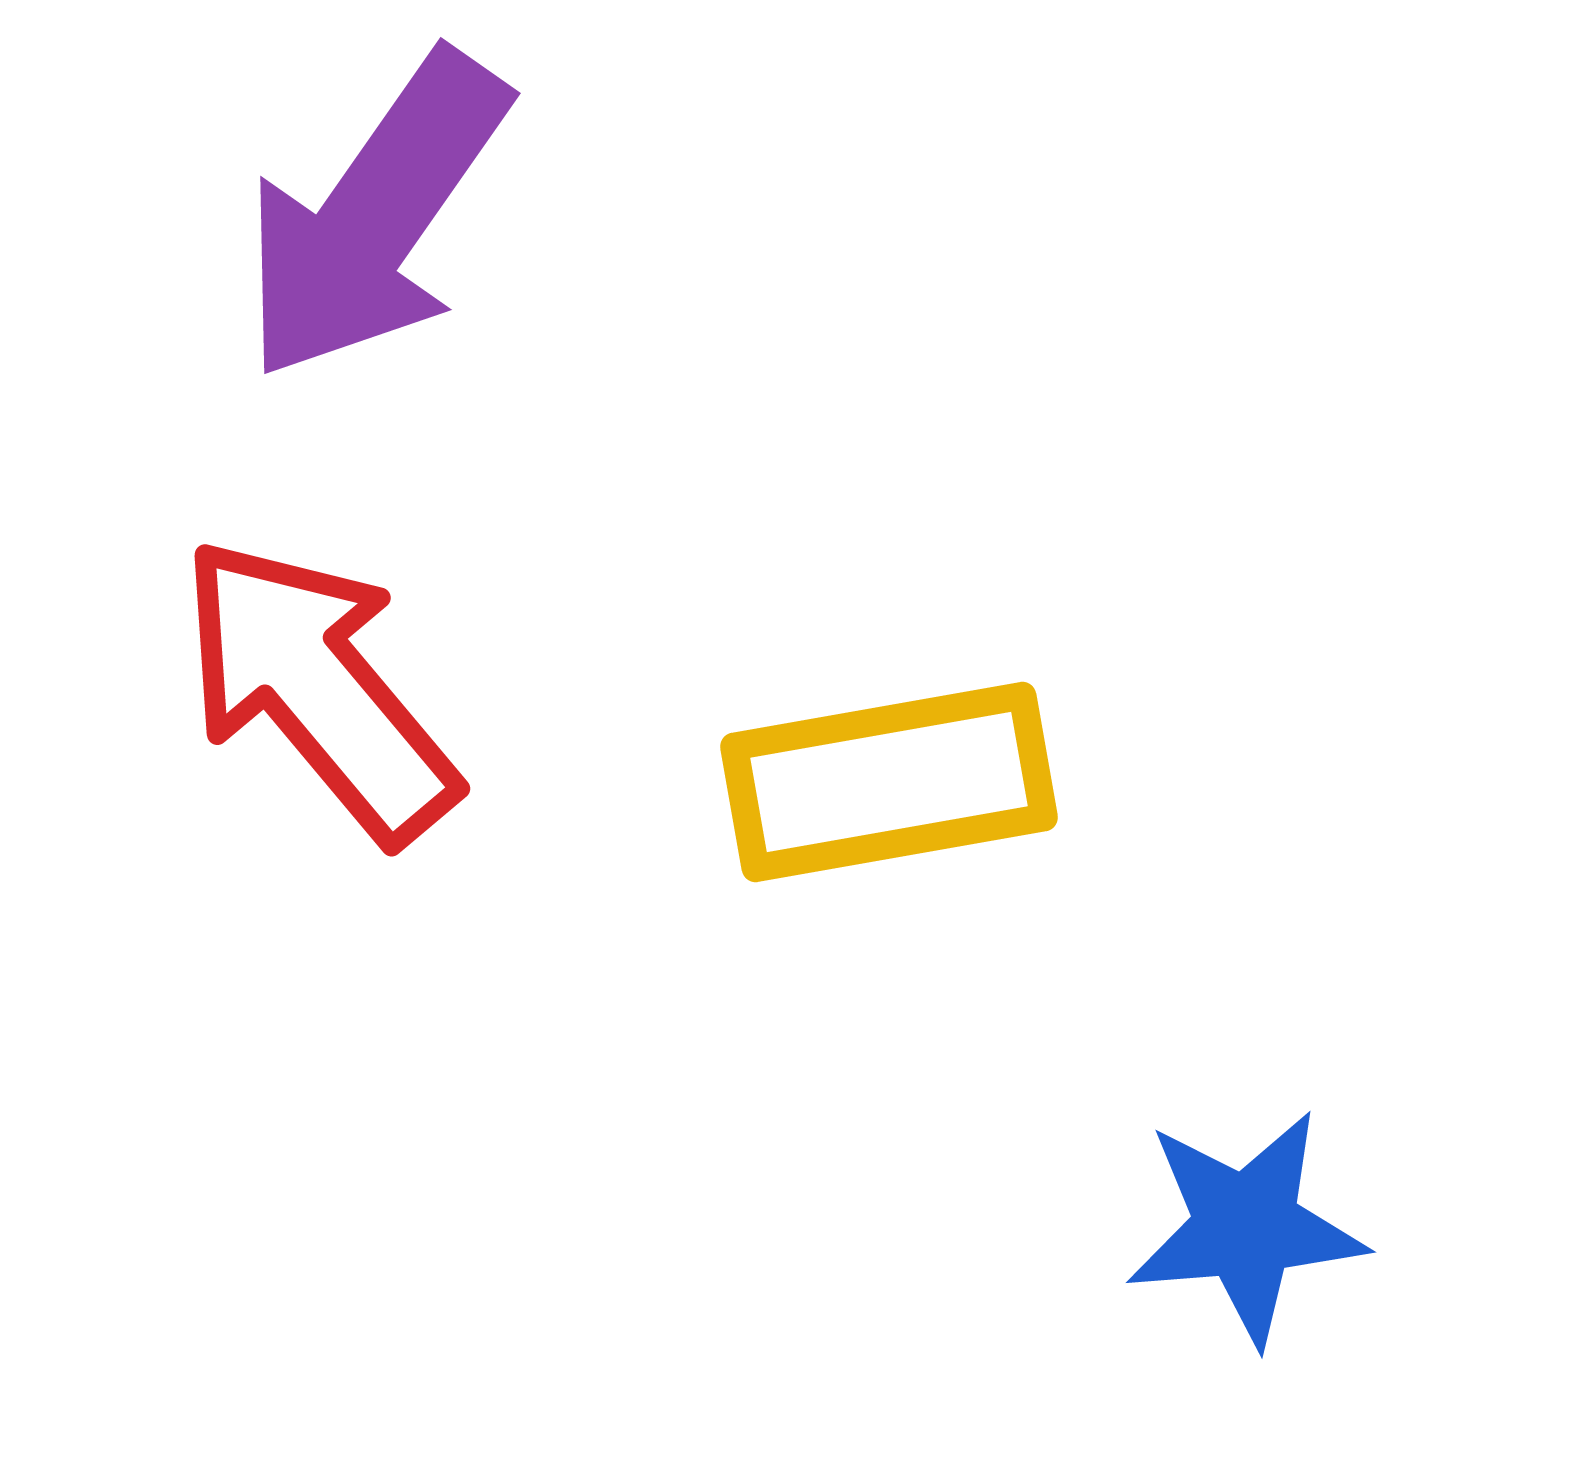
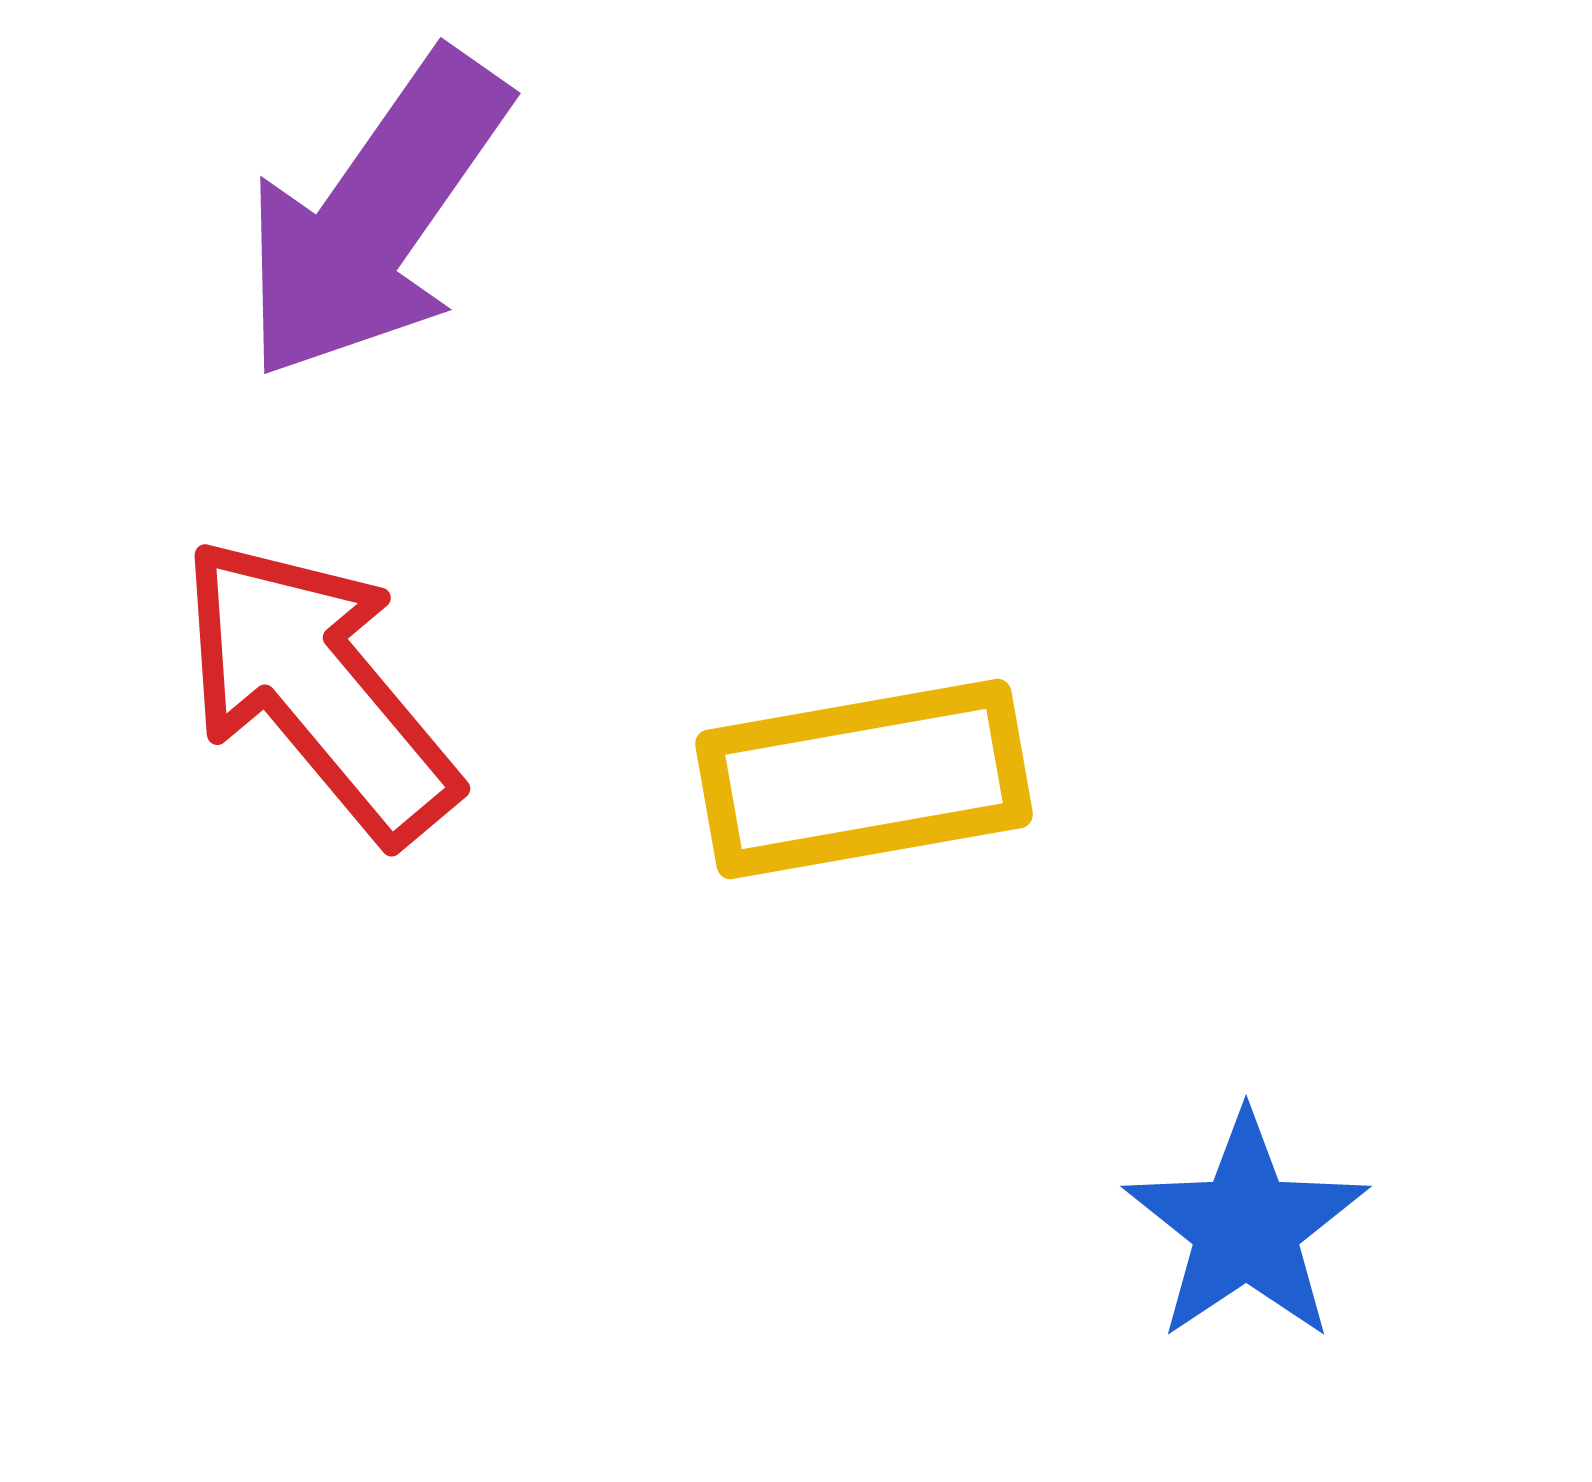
yellow rectangle: moved 25 px left, 3 px up
blue star: rotated 29 degrees counterclockwise
